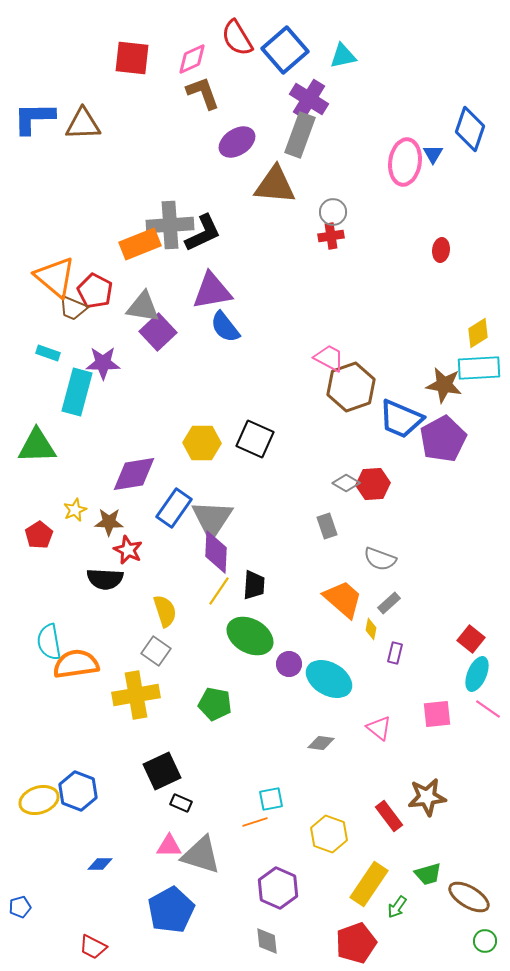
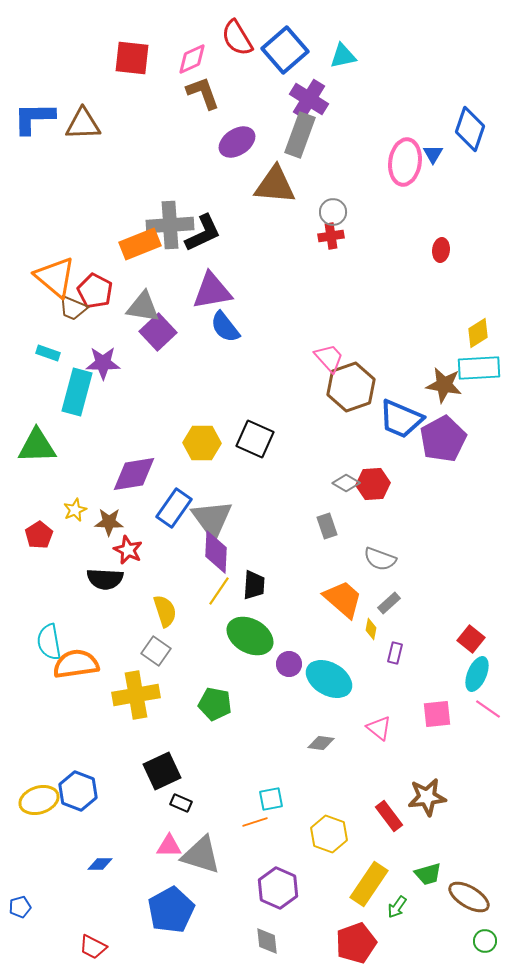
pink trapezoid at (329, 358): rotated 20 degrees clockwise
gray triangle at (212, 519): rotated 9 degrees counterclockwise
